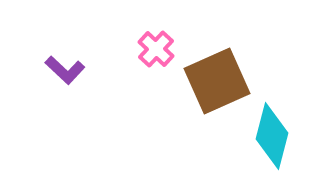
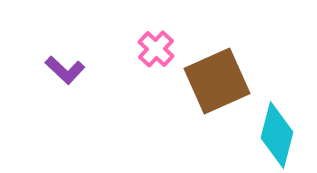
cyan diamond: moved 5 px right, 1 px up
